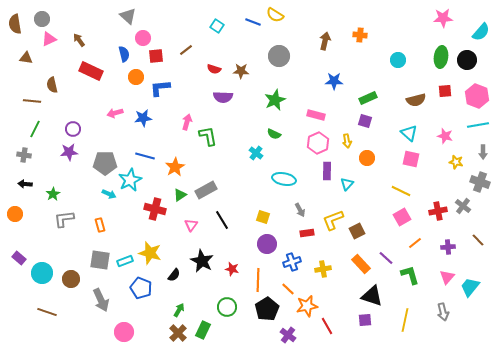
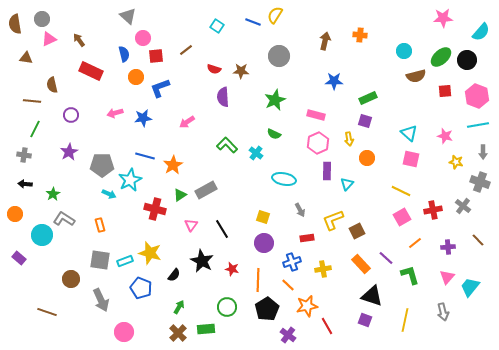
yellow semicircle at (275, 15): rotated 90 degrees clockwise
green ellipse at (441, 57): rotated 40 degrees clockwise
cyan circle at (398, 60): moved 6 px right, 9 px up
blue L-shape at (160, 88): rotated 15 degrees counterclockwise
purple semicircle at (223, 97): rotated 84 degrees clockwise
brown semicircle at (416, 100): moved 24 px up
pink arrow at (187, 122): rotated 140 degrees counterclockwise
purple circle at (73, 129): moved 2 px left, 14 px up
green L-shape at (208, 136): moved 19 px right, 9 px down; rotated 35 degrees counterclockwise
yellow arrow at (347, 141): moved 2 px right, 2 px up
purple star at (69, 152): rotated 24 degrees counterclockwise
gray pentagon at (105, 163): moved 3 px left, 2 px down
orange star at (175, 167): moved 2 px left, 2 px up
red cross at (438, 211): moved 5 px left, 1 px up
gray L-shape at (64, 219): rotated 40 degrees clockwise
black line at (222, 220): moved 9 px down
red rectangle at (307, 233): moved 5 px down
purple circle at (267, 244): moved 3 px left, 1 px up
cyan circle at (42, 273): moved 38 px up
orange line at (288, 289): moved 4 px up
green arrow at (179, 310): moved 3 px up
purple square at (365, 320): rotated 24 degrees clockwise
green rectangle at (203, 330): moved 3 px right, 1 px up; rotated 60 degrees clockwise
